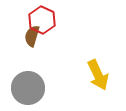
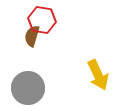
red hexagon: rotated 16 degrees counterclockwise
